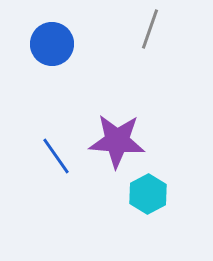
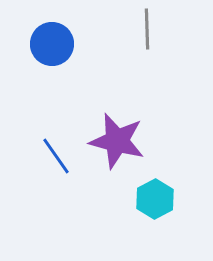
gray line: moved 3 px left; rotated 21 degrees counterclockwise
purple star: rotated 10 degrees clockwise
cyan hexagon: moved 7 px right, 5 px down
